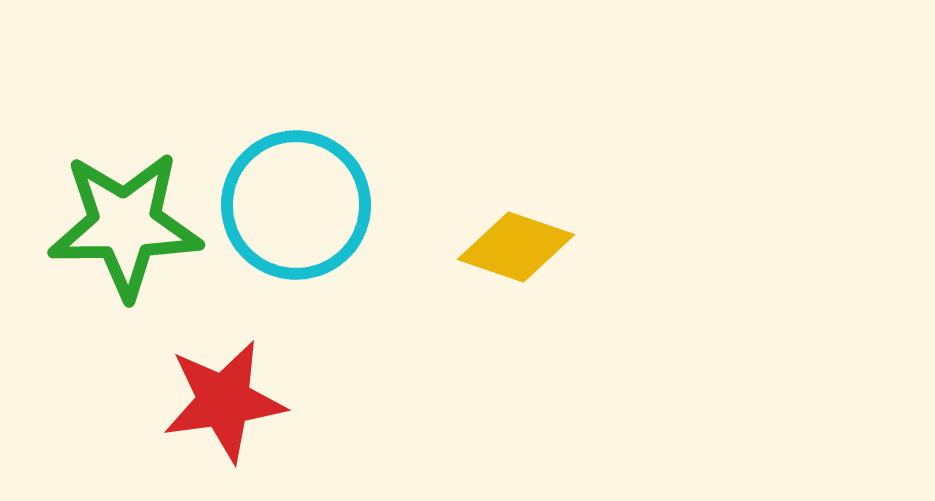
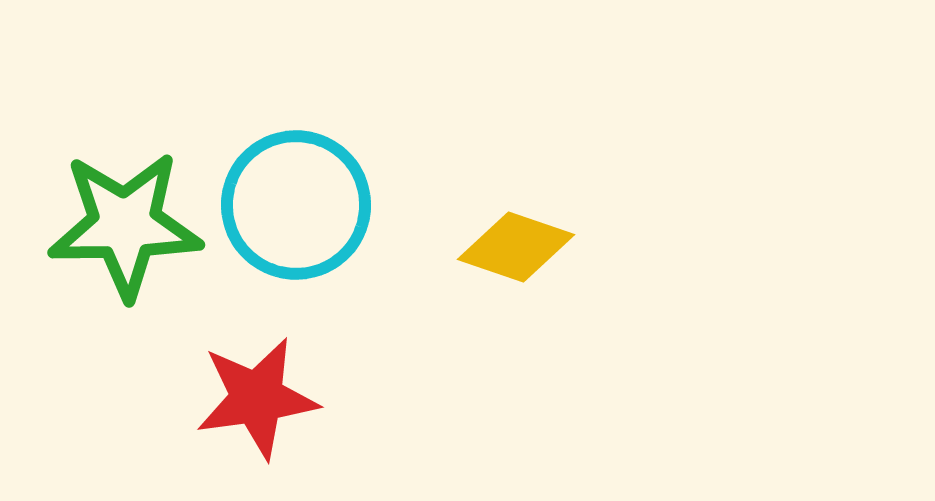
red star: moved 33 px right, 3 px up
